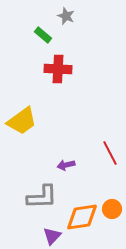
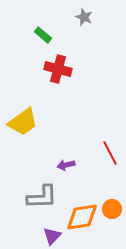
gray star: moved 18 px right, 1 px down
red cross: rotated 12 degrees clockwise
yellow trapezoid: moved 1 px right, 1 px down
